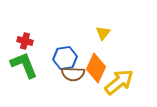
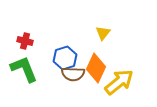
blue hexagon: rotated 10 degrees counterclockwise
green L-shape: moved 4 px down
